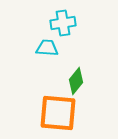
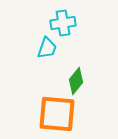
cyan trapezoid: rotated 105 degrees clockwise
orange square: moved 1 px left, 1 px down
